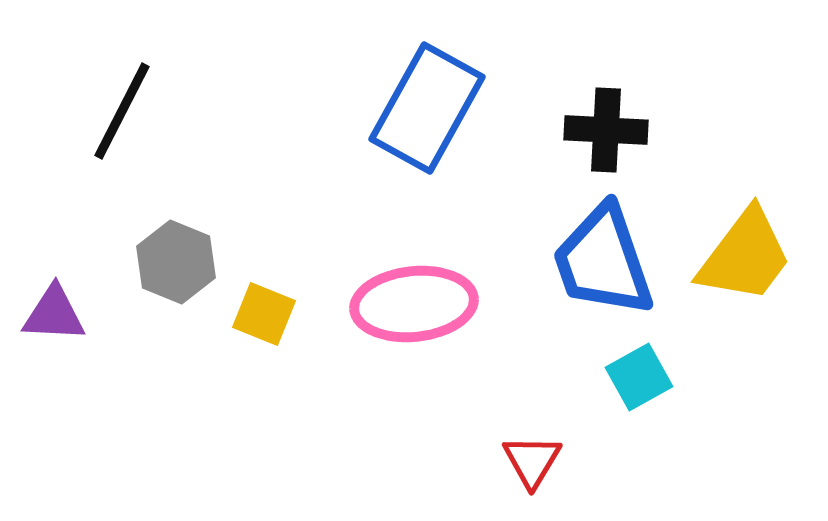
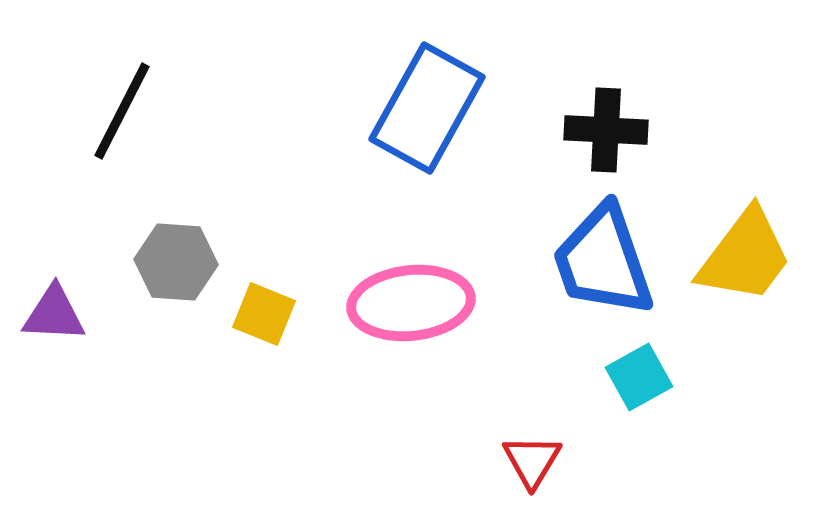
gray hexagon: rotated 18 degrees counterclockwise
pink ellipse: moved 3 px left, 1 px up
